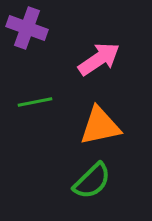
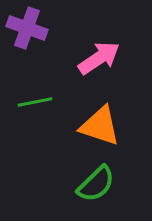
pink arrow: moved 1 px up
orange triangle: rotated 30 degrees clockwise
green semicircle: moved 4 px right, 3 px down
